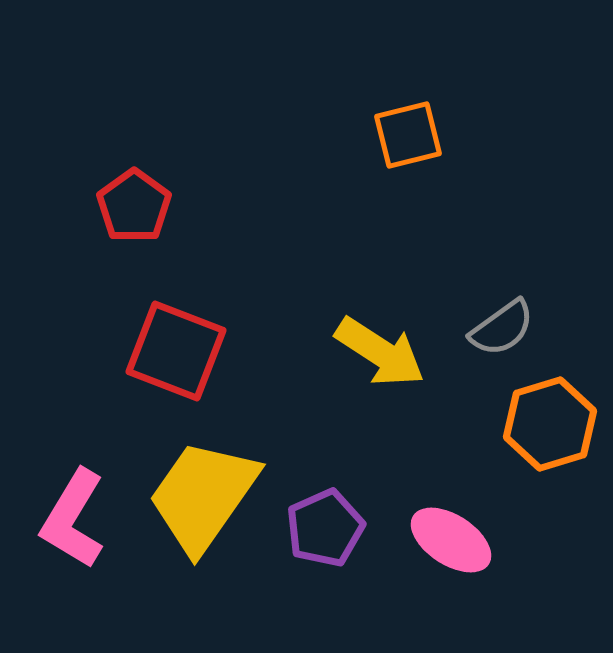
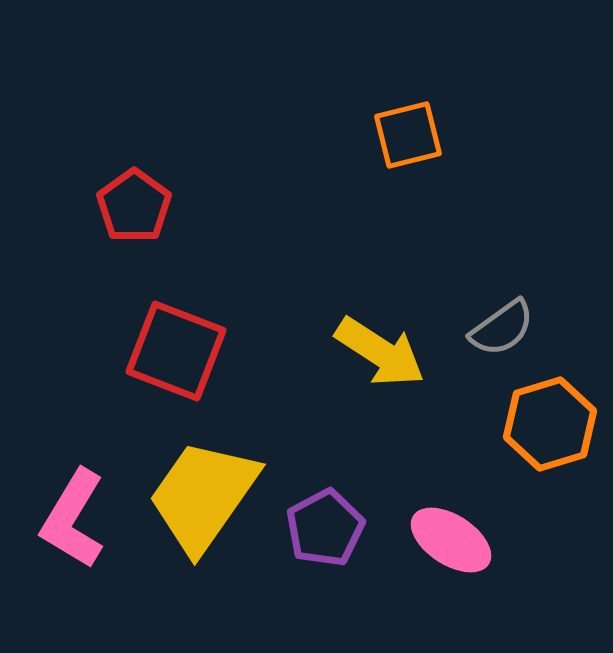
purple pentagon: rotated 4 degrees counterclockwise
